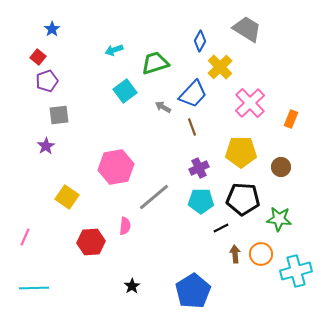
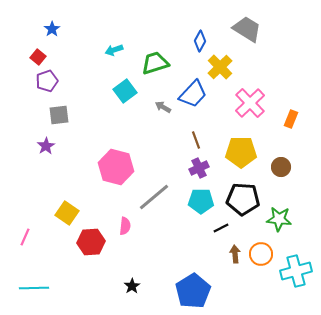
brown line: moved 4 px right, 13 px down
pink hexagon: rotated 24 degrees clockwise
yellow square: moved 16 px down
